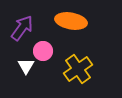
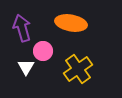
orange ellipse: moved 2 px down
purple arrow: rotated 52 degrees counterclockwise
white triangle: moved 1 px down
